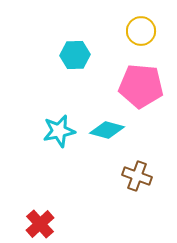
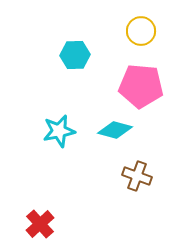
cyan diamond: moved 8 px right
